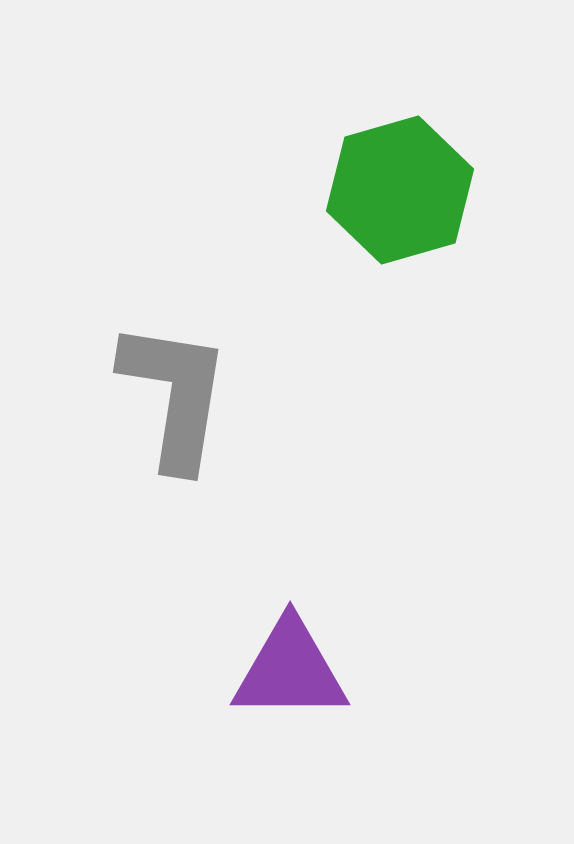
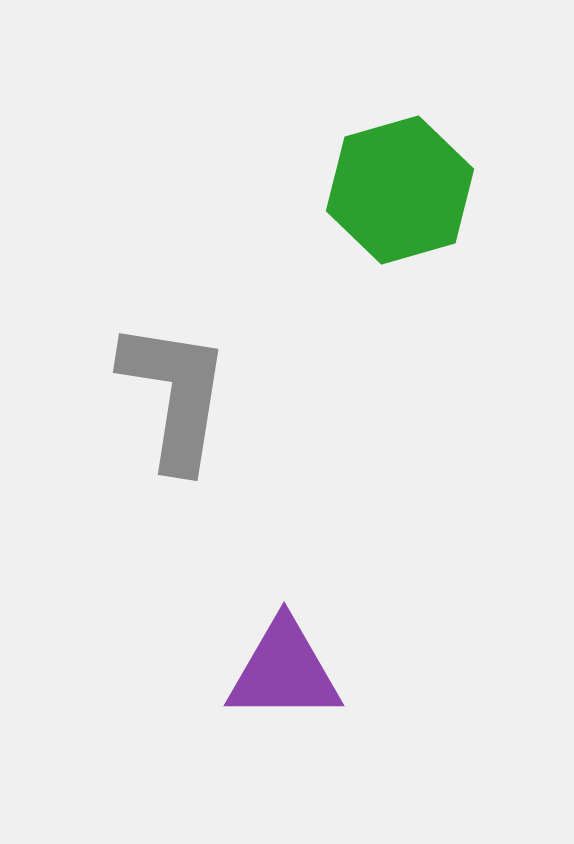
purple triangle: moved 6 px left, 1 px down
